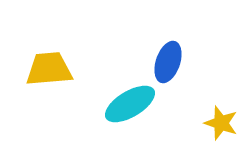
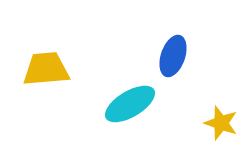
blue ellipse: moved 5 px right, 6 px up
yellow trapezoid: moved 3 px left
